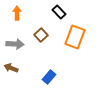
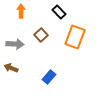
orange arrow: moved 4 px right, 2 px up
